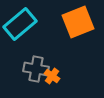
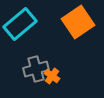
orange square: rotated 12 degrees counterclockwise
gray cross: rotated 25 degrees counterclockwise
